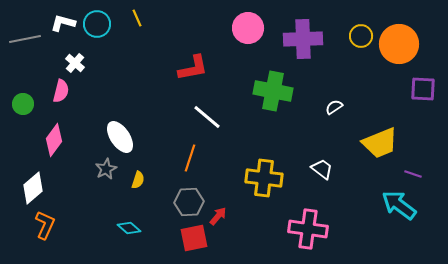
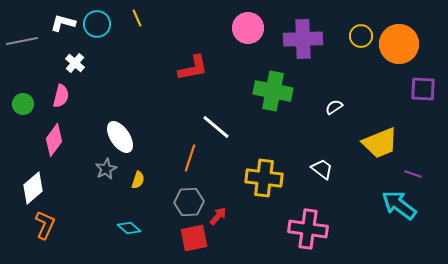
gray line: moved 3 px left, 2 px down
pink semicircle: moved 5 px down
white line: moved 9 px right, 10 px down
